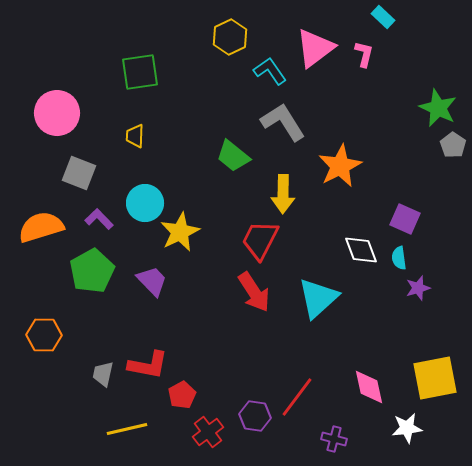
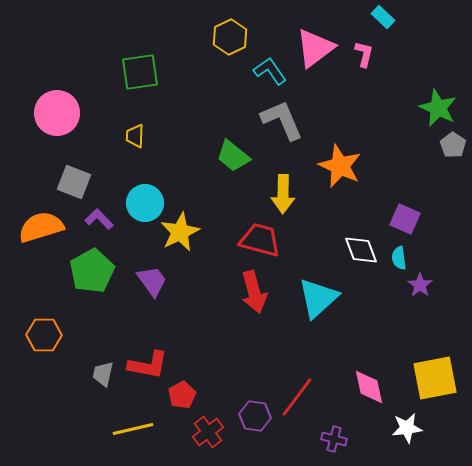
gray L-shape: moved 1 px left, 2 px up; rotated 9 degrees clockwise
orange star: rotated 21 degrees counterclockwise
gray square: moved 5 px left, 9 px down
red trapezoid: rotated 78 degrees clockwise
purple trapezoid: rotated 8 degrees clockwise
purple star: moved 2 px right, 3 px up; rotated 20 degrees counterclockwise
red arrow: rotated 18 degrees clockwise
yellow line: moved 6 px right
